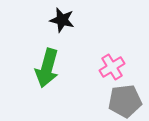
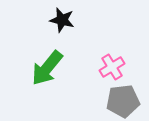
green arrow: rotated 24 degrees clockwise
gray pentagon: moved 2 px left
